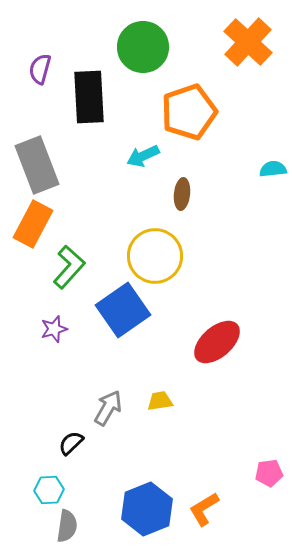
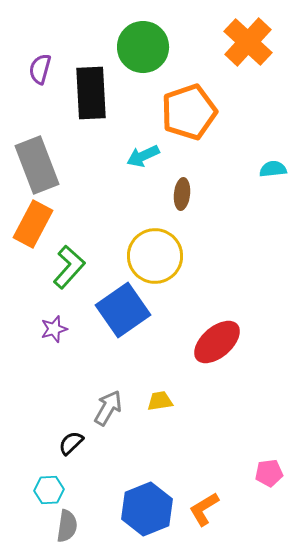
black rectangle: moved 2 px right, 4 px up
